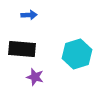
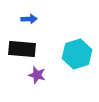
blue arrow: moved 4 px down
purple star: moved 2 px right, 2 px up
